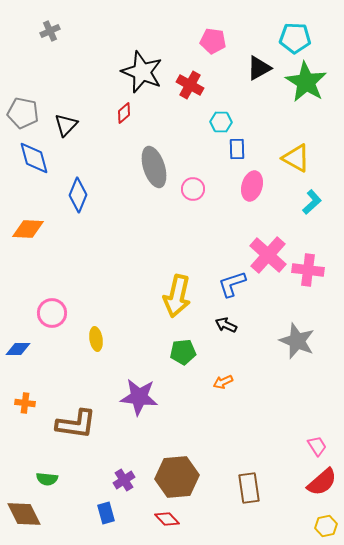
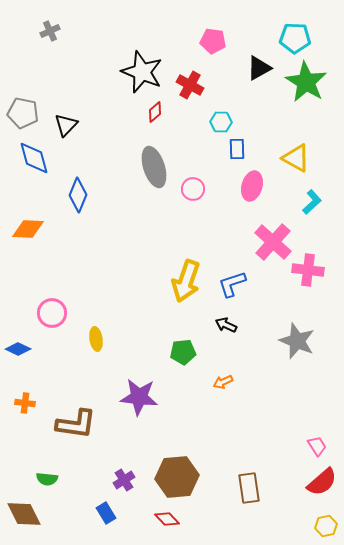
red diamond at (124, 113): moved 31 px right, 1 px up
pink cross at (268, 255): moved 5 px right, 13 px up
yellow arrow at (177, 296): moved 9 px right, 15 px up; rotated 6 degrees clockwise
blue diamond at (18, 349): rotated 25 degrees clockwise
blue rectangle at (106, 513): rotated 15 degrees counterclockwise
